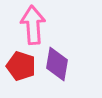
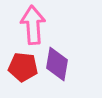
red pentagon: moved 2 px right, 1 px down; rotated 12 degrees counterclockwise
